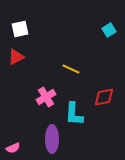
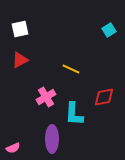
red triangle: moved 4 px right, 3 px down
